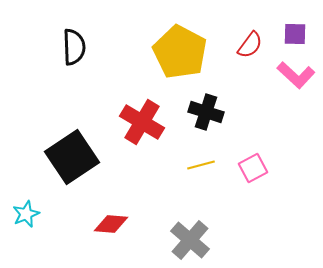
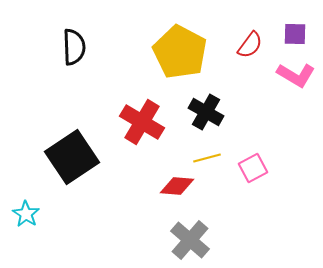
pink L-shape: rotated 12 degrees counterclockwise
black cross: rotated 12 degrees clockwise
yellow line: moved 6 px right, 7 px up
cyan star: rotated 16 degrees counterclockwise
red diamond: moved 66 px right, 38 px up
